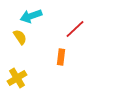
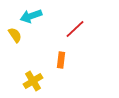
yellow semicircle: moved 5 px left, 2 px up
orange rectangle: moved 3 px down
yellow cross: moved 16 px right, 3 px down
